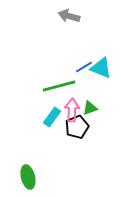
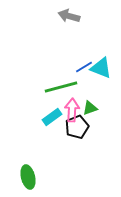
green line: moved 2 px right, 1 px down
cyan rectangle: rotated 18 degrees clockwise
